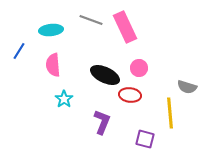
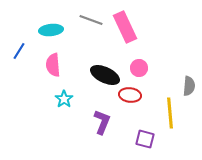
gray semicircle: moved 2 px right, 1 px up; rotated 102 degrees counterclockwise
